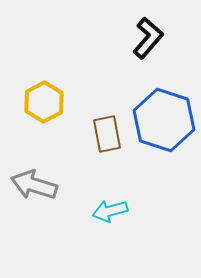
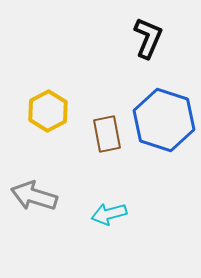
black L-shape: rotated 18 degrees counterclockwise
yellow hexagon: moved 4 px right, 9 px down
gray arrow: moved 11 px down
cyan arrow: moved 1 px left, 3 px down
